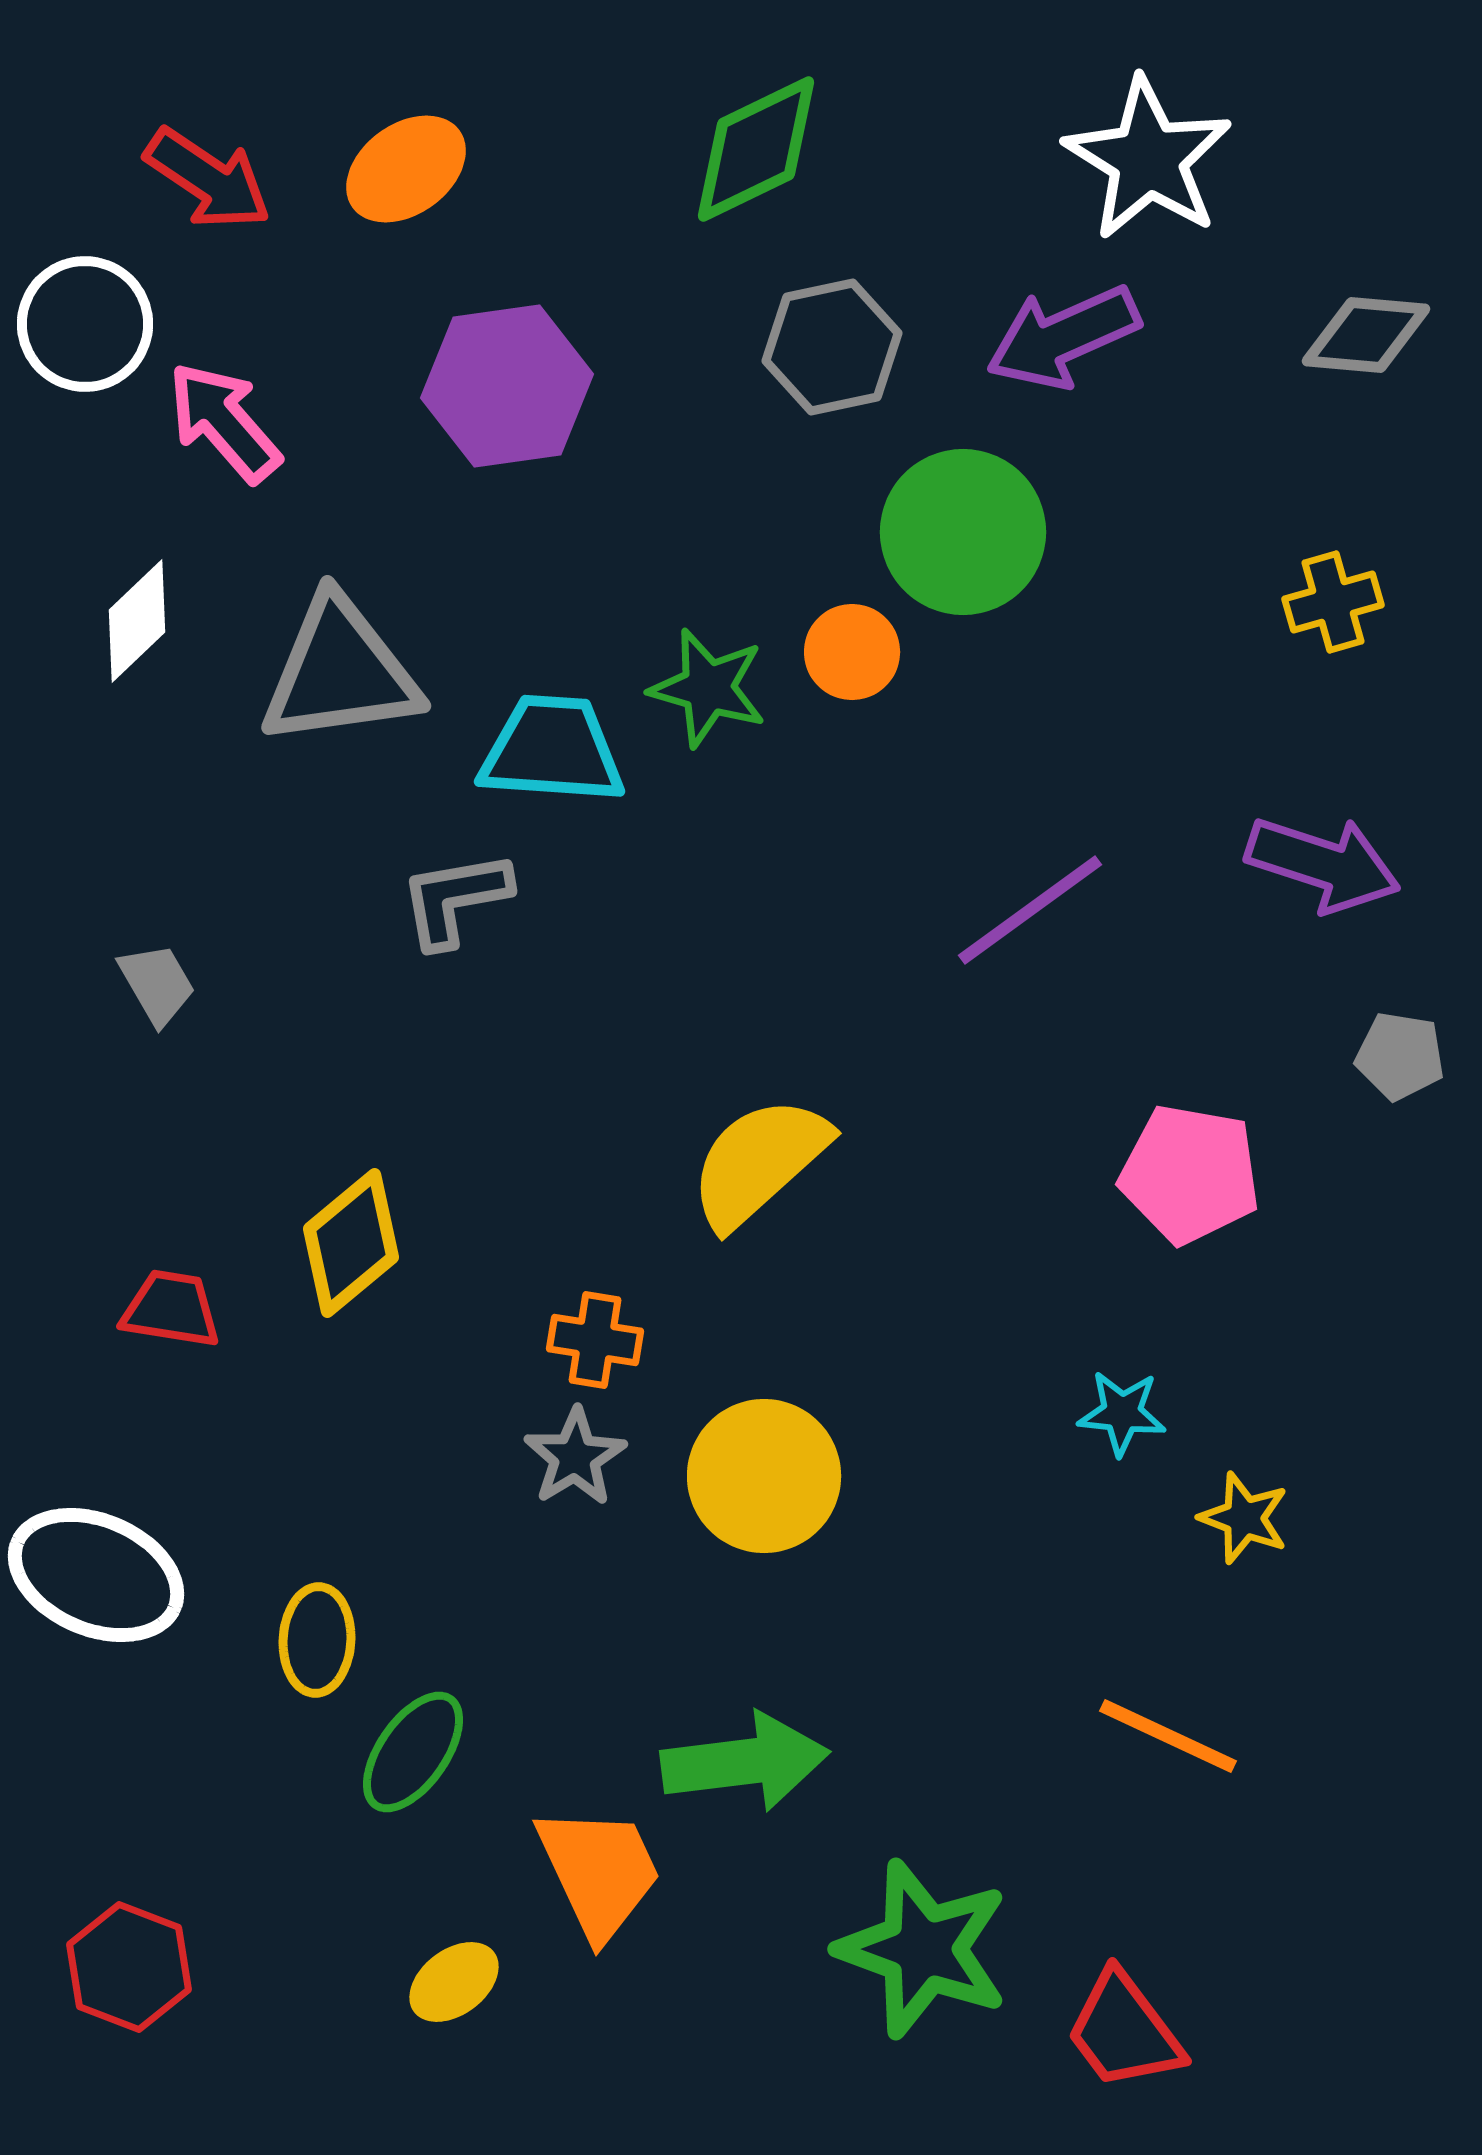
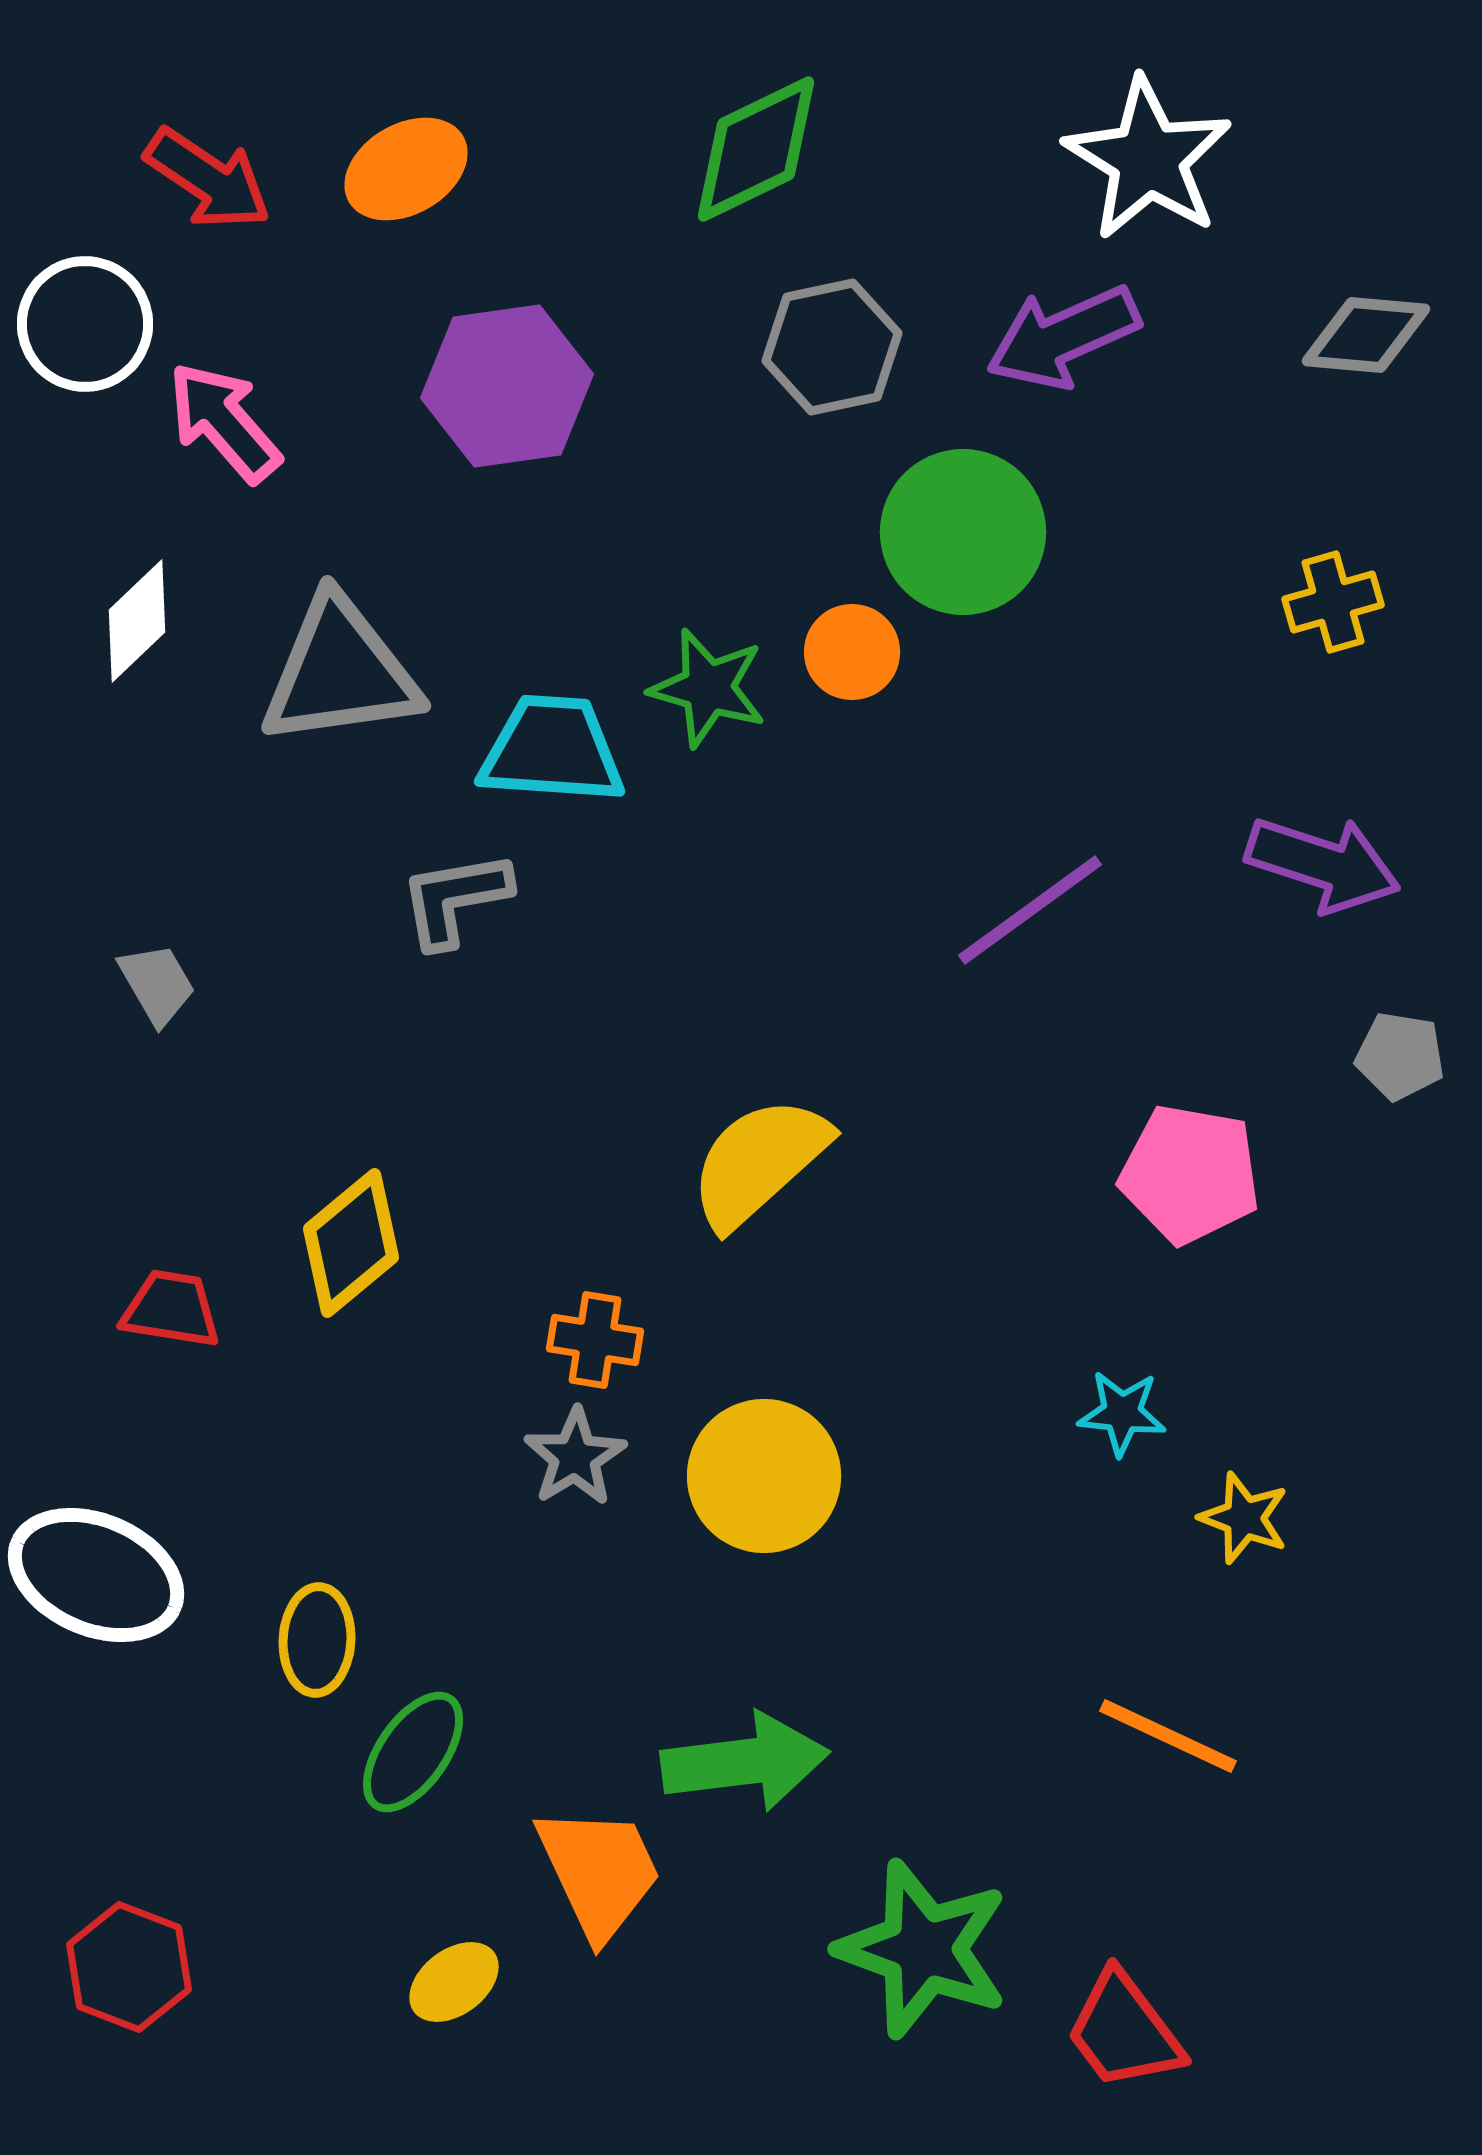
orange ellipse at (406, 169): rotated 6 degrees clockwise
